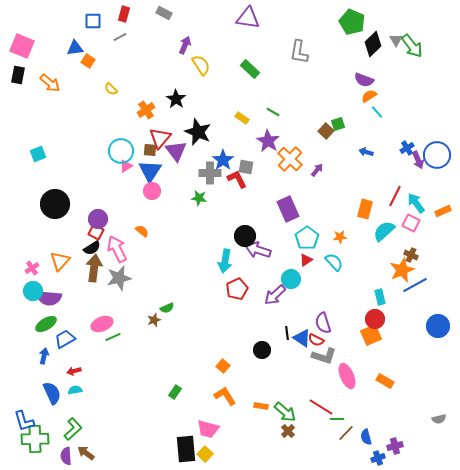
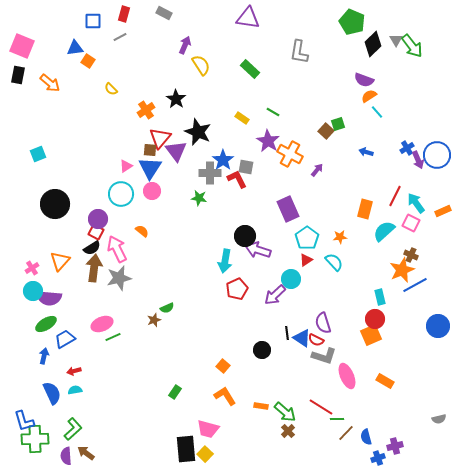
cyan circle at (121, 151): moved 43 px down
orange cross at (290, 159): moved 5 px up; rotated 15 degrees counterclockwise
blue triangle at (150, 171): moved 3 px up
